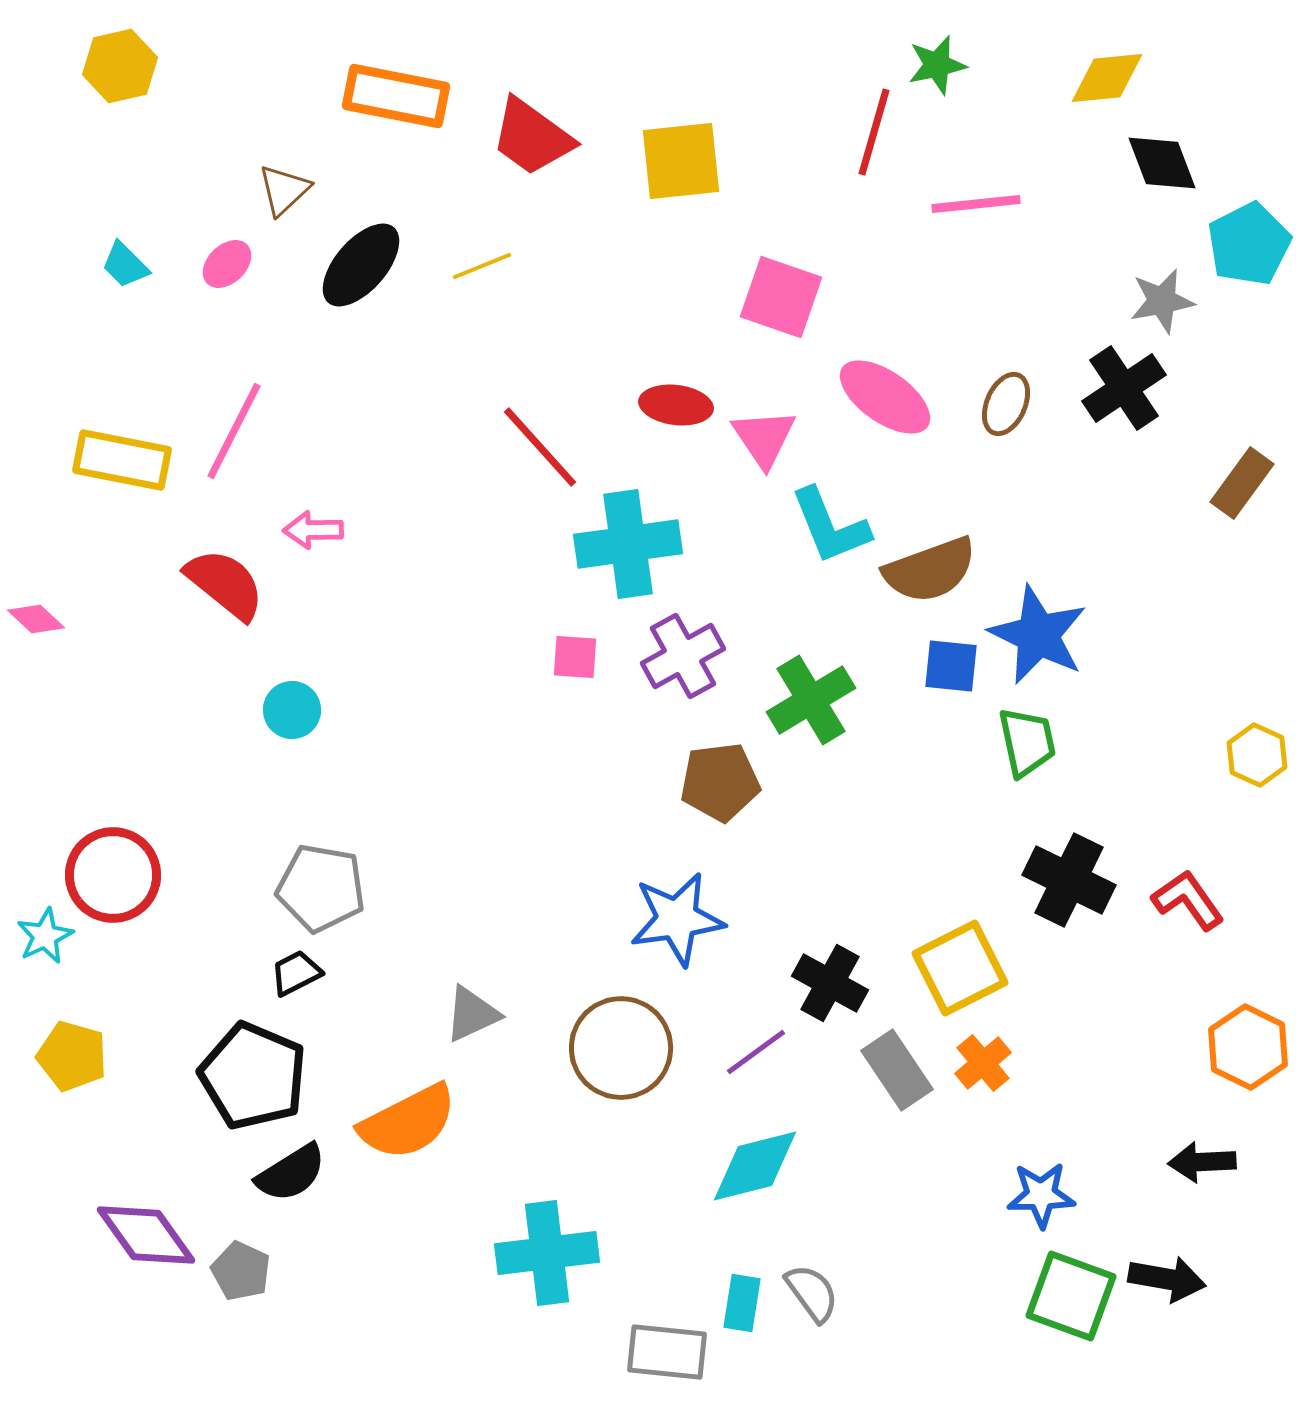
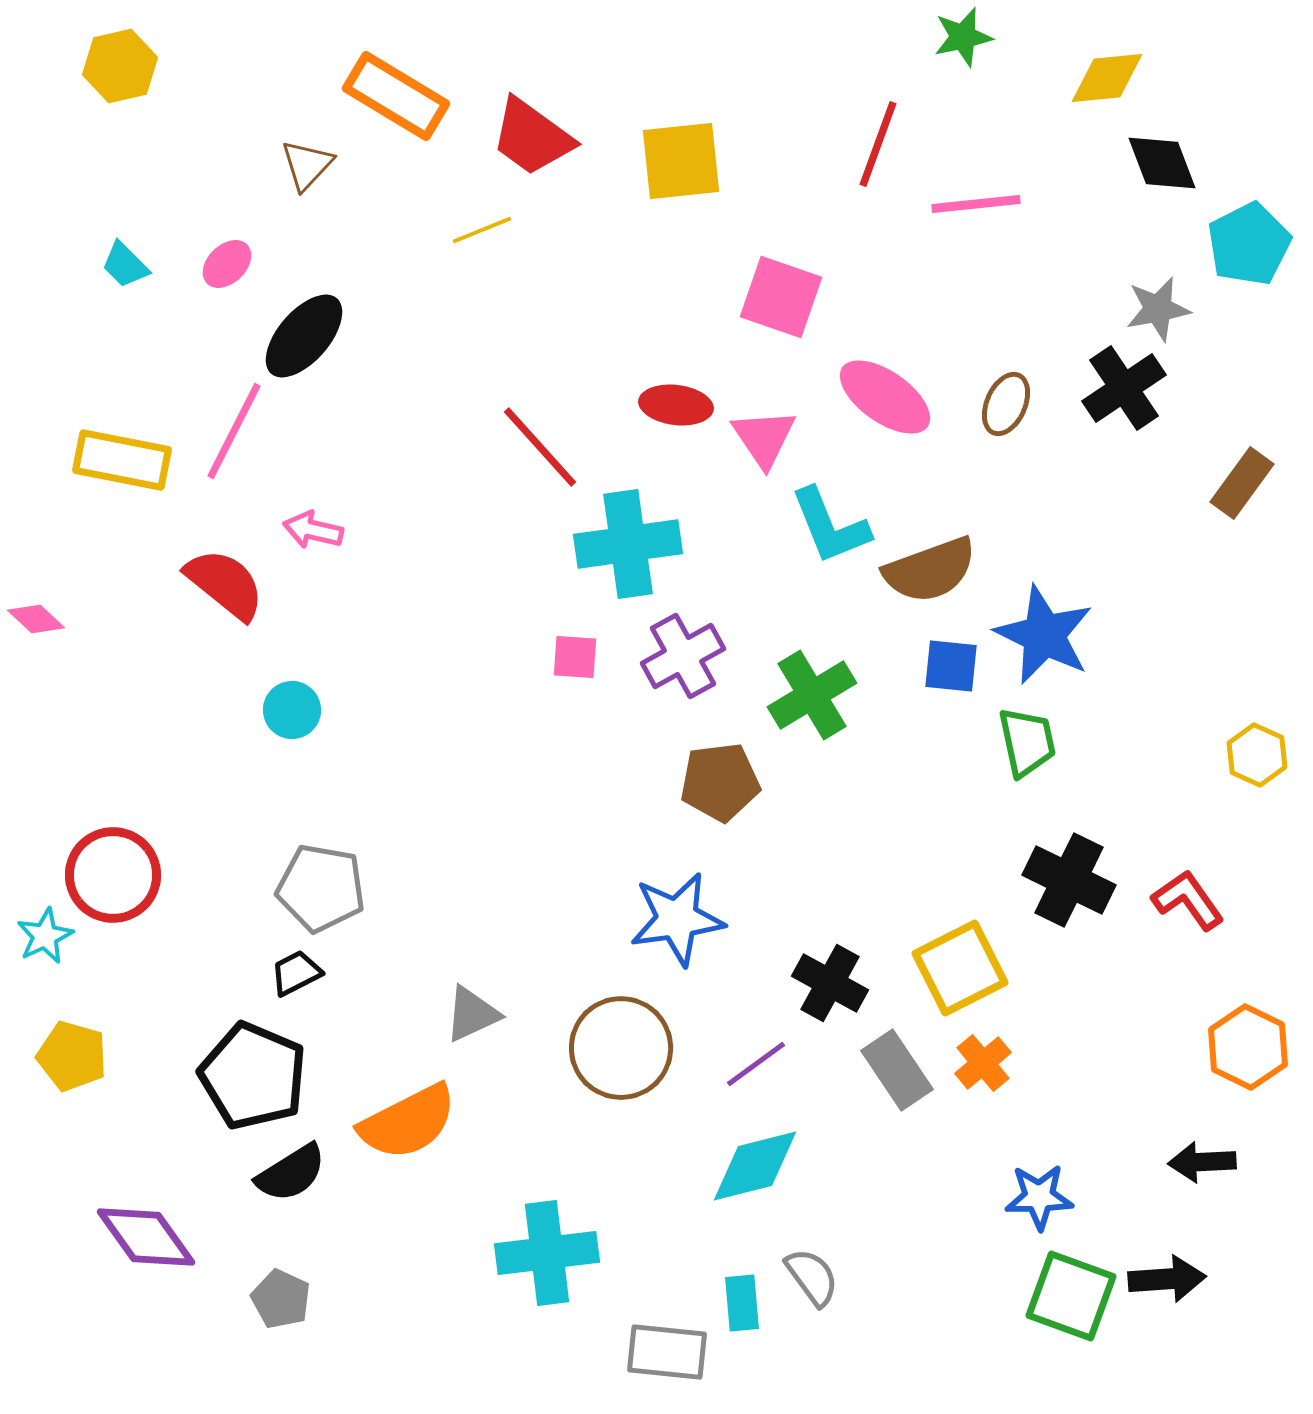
green star at (937, 65): moved 26 px right, 28 px up
orange rectangle at (396, 96): rotated 20 degrees clockwise
red line at (874, 132): moved 4 px right, 12 px down; rotated 4 degrees clockwise
brown triangle at (284, 190): moved 23 px right, 25 px up; rotated 4 degrees counterclockwise
black ellipse at (361, 265): moved 57 px left, 71 px down
yellow line at (482, 266): moved 36 px up
gray star at (1162, 301): moved 4 px left, 8 px down
pink arrow at (313, 530): rotated 14 degrees clockwise
blue star at (1038, 635): moved 6 px right
green cross at (811, 700): moved 1 px right, 5 px up
purple line at (756, 1052): moved 12 px down
blue star at (1041, 1195): moved 2 px left, 2 px down
purple diamond at (146, 1235): moved 2 px down
gray pentagon at (241, 1271): moved 40 px right, 28 px down
black arrow at (1167, 1279): rotated 14 degrees counterclockwise
gray semicircle at (812, 1293): moved 16 px up
cyan rectangle at (742, 1303): rotated 14 degrees counterclockwise
